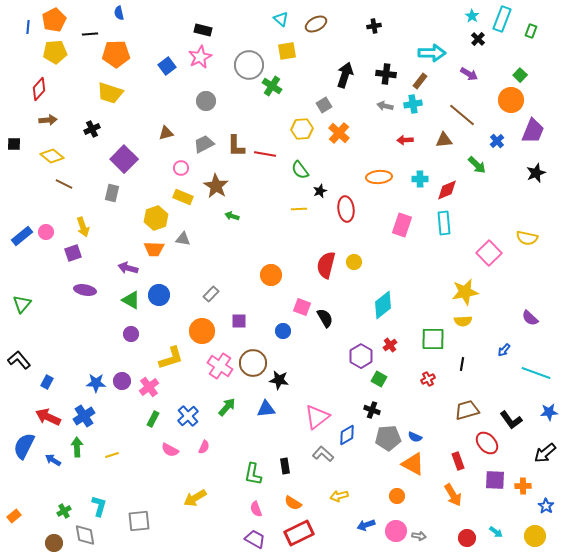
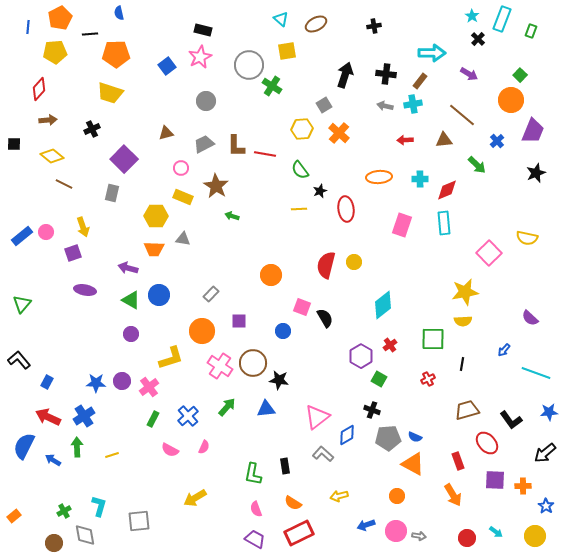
orange pentagon at (54, 20): moved 6 px right, 2 px up
yellow hexagon at (156, 218): moved 2 px up; rotated 20 degrees clockwise
